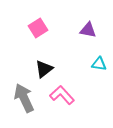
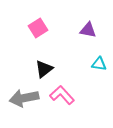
gray arrow: rotated 76 degrees counterclockwise
